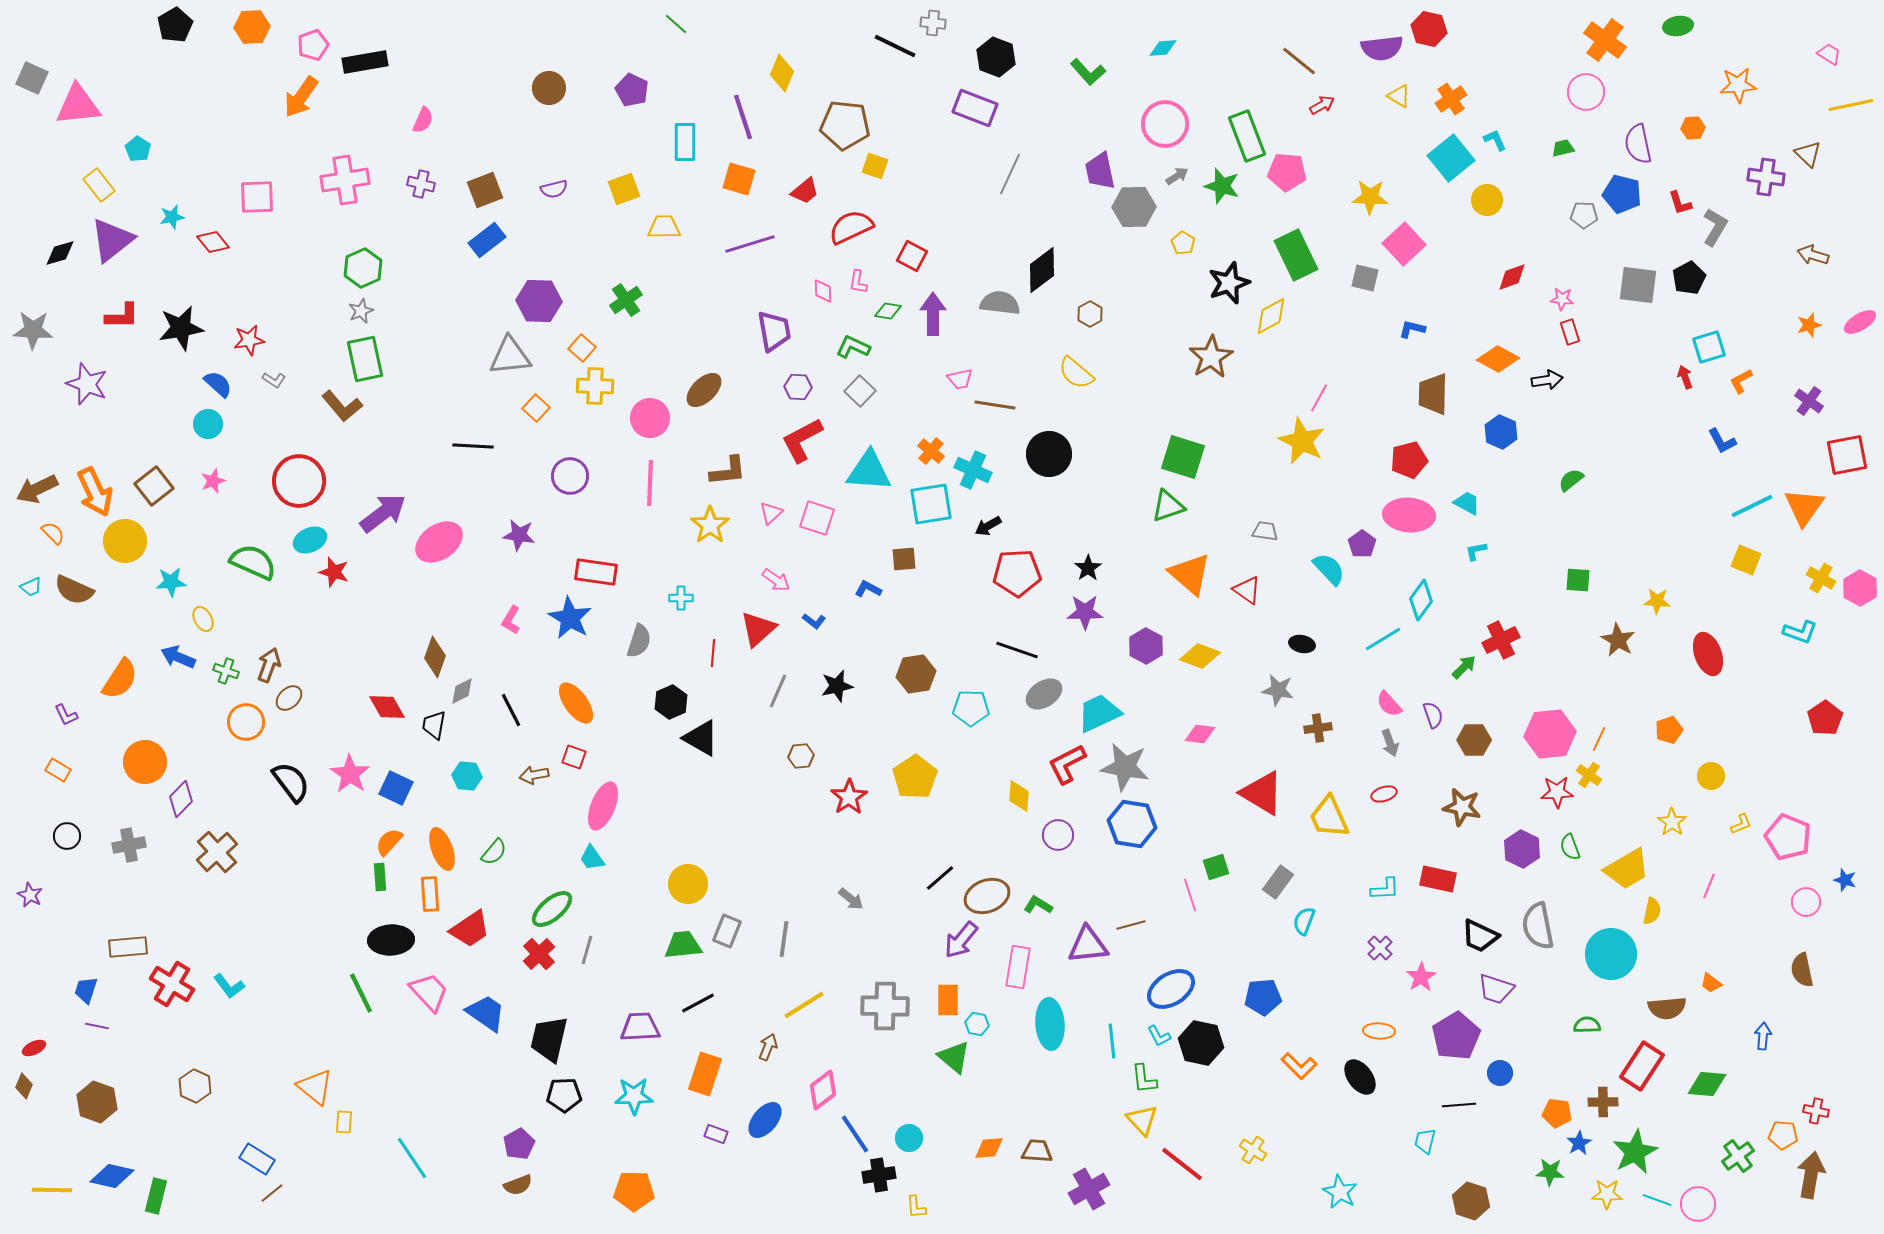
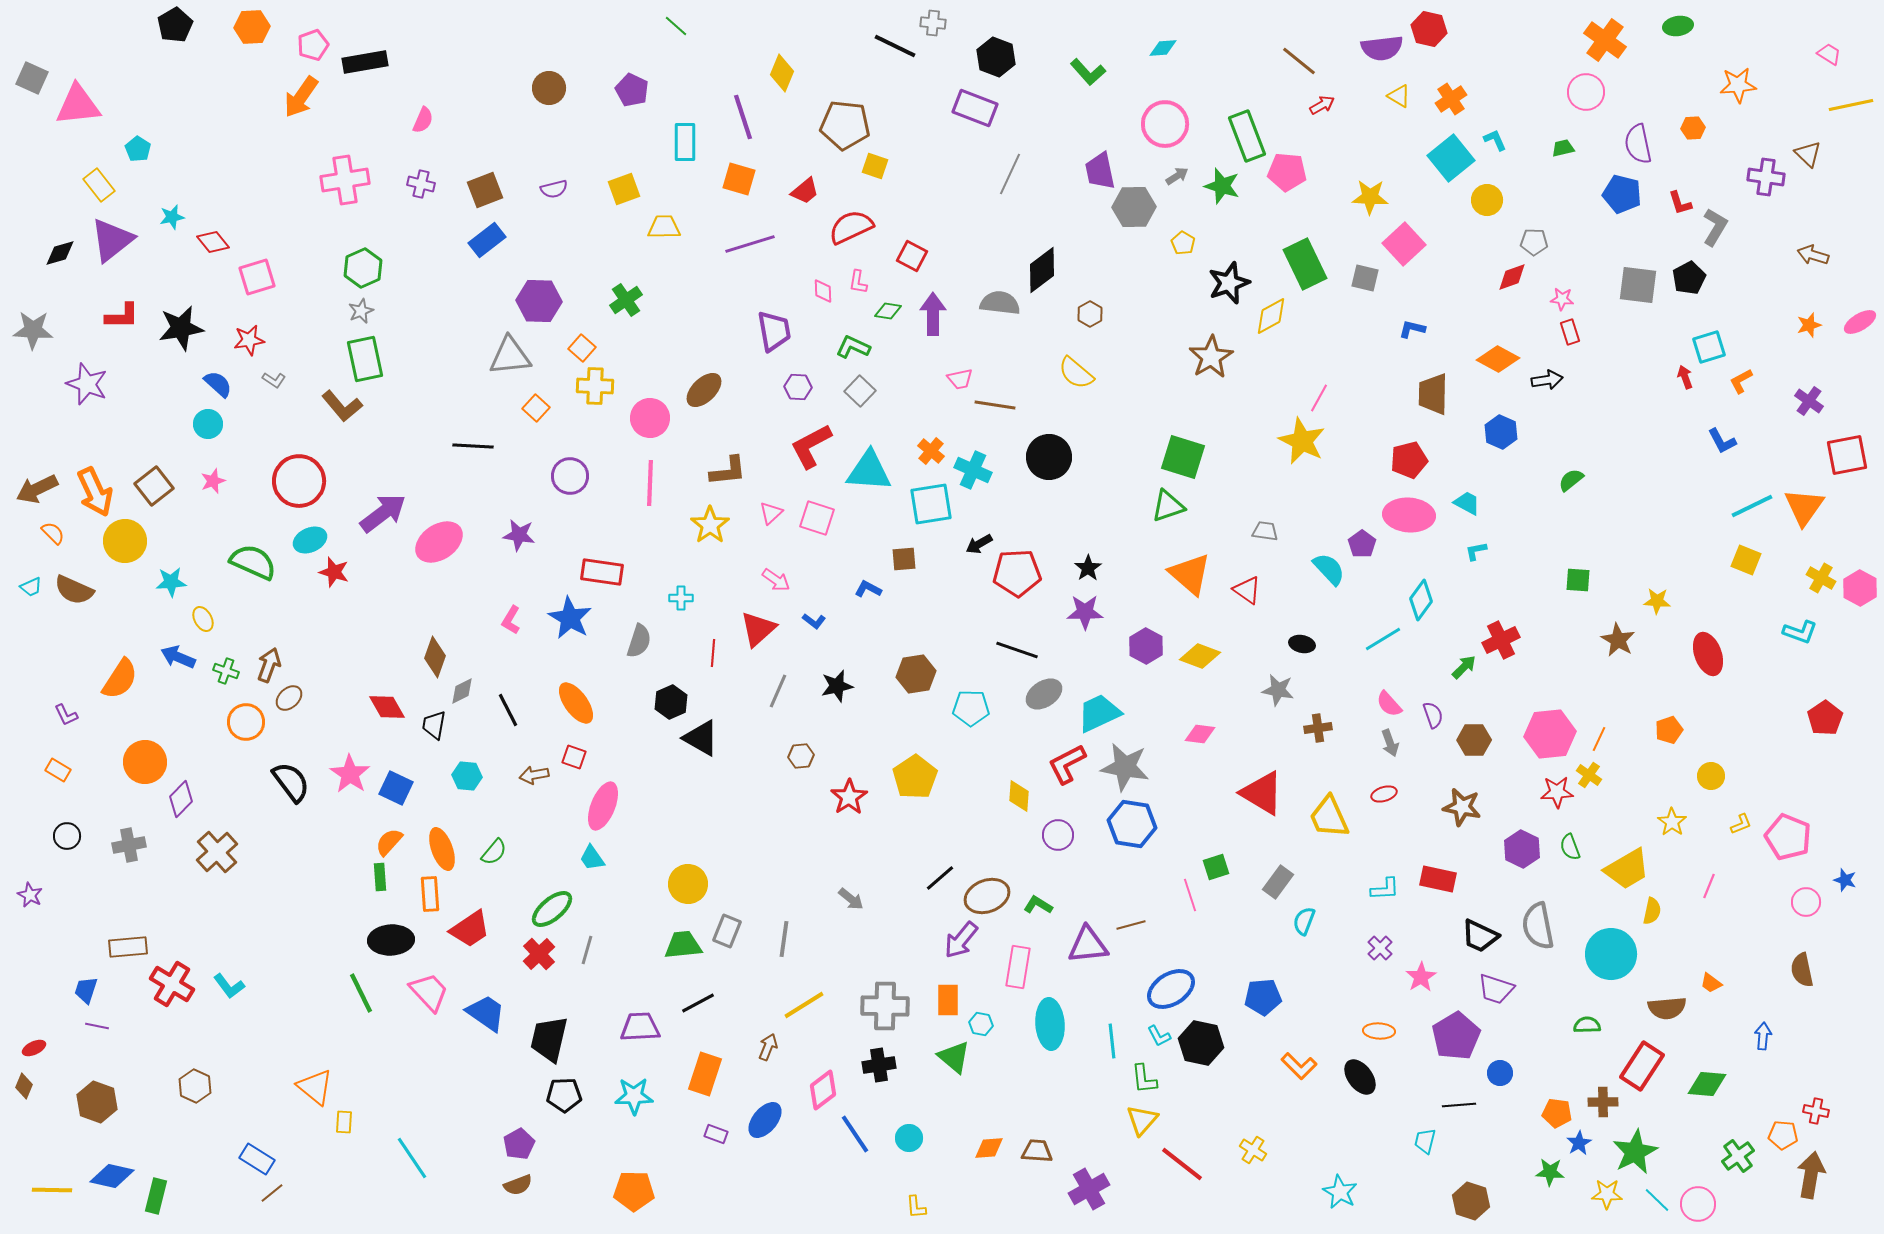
green line at (676, 24): moved 2 px down
pink square at (257, 197): moved 80 px down; rotated 15 degrees counterclockwise
gray pentagon at (1584, 215): moved 50 px left, 27 px down
green rectangle at (1296, 255): moved 9 px right, 9 px down
red L-shape at (802, 440): moved 9 px right, 6 px down
black circle at (1049, 454): moved 3 px down
black arrow at (988, 526): moved 9 px left, 18 px down
red rectangle at (596, 572): moved 6 px right
black line at (511, 710): moved 3 px left
cyan hexagon at (977, 1024): moved 4 px right
yellow triangle at (1142, 1120): rotated 24 degrees clockwise
black cross at (879, 1175): moved 110 px up
cyan line at (1657, 1200): rotated 24 degrees clockwise
